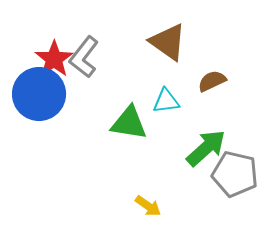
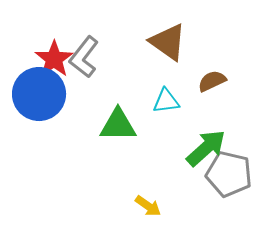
green triangle: moved 11 px left, 2 px down; rotated 9 degrees counterclockwise
gray pentagon: moved 6 px left
